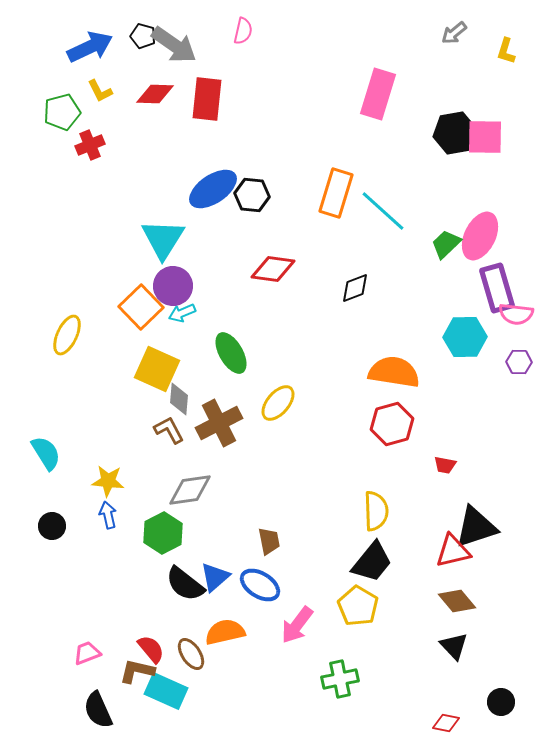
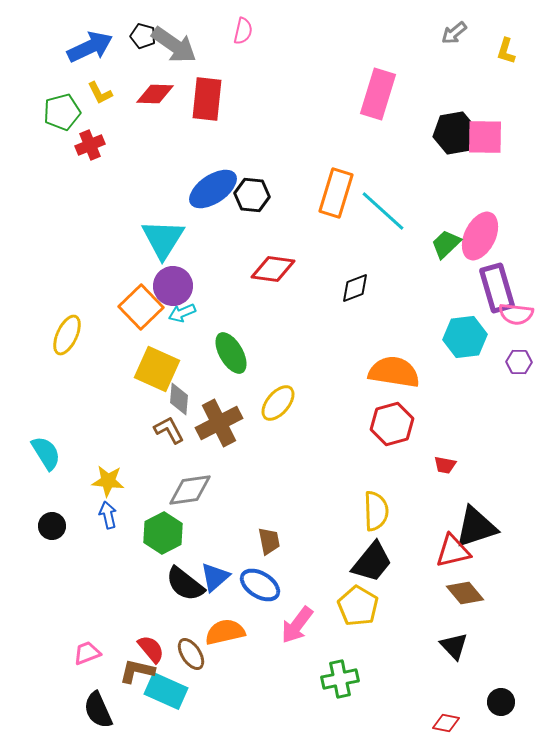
yellow L-shape at (100, 91): moved 2 px down
cyan hexagon at (465, 337): rotated 6 degrees counterclockwise
brown diamond at (457, 601): moved 8 px right, 8 px up
